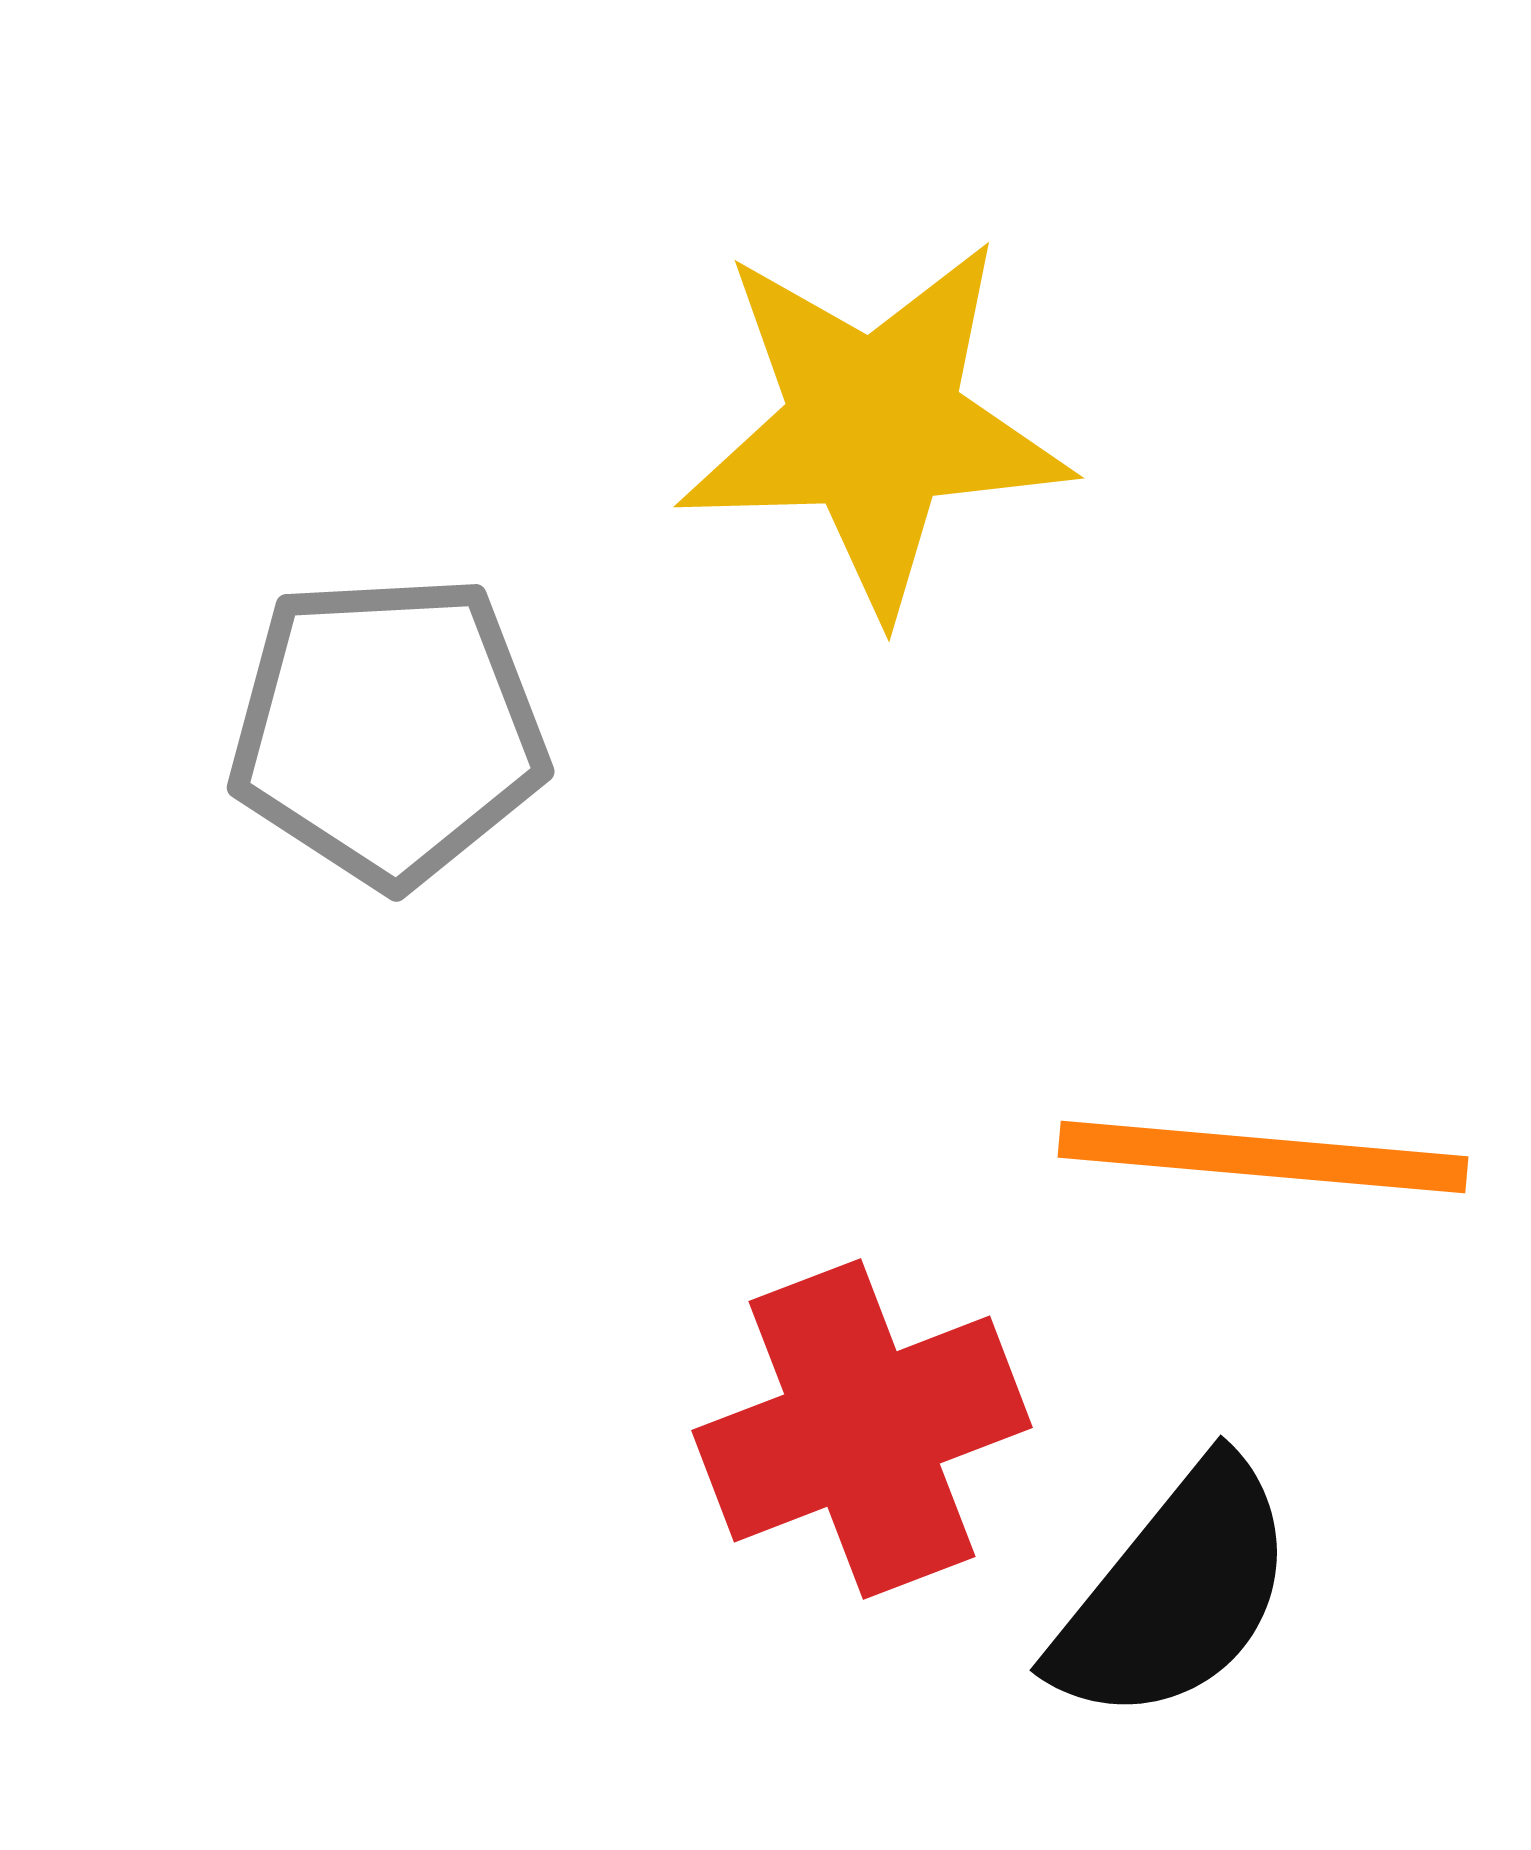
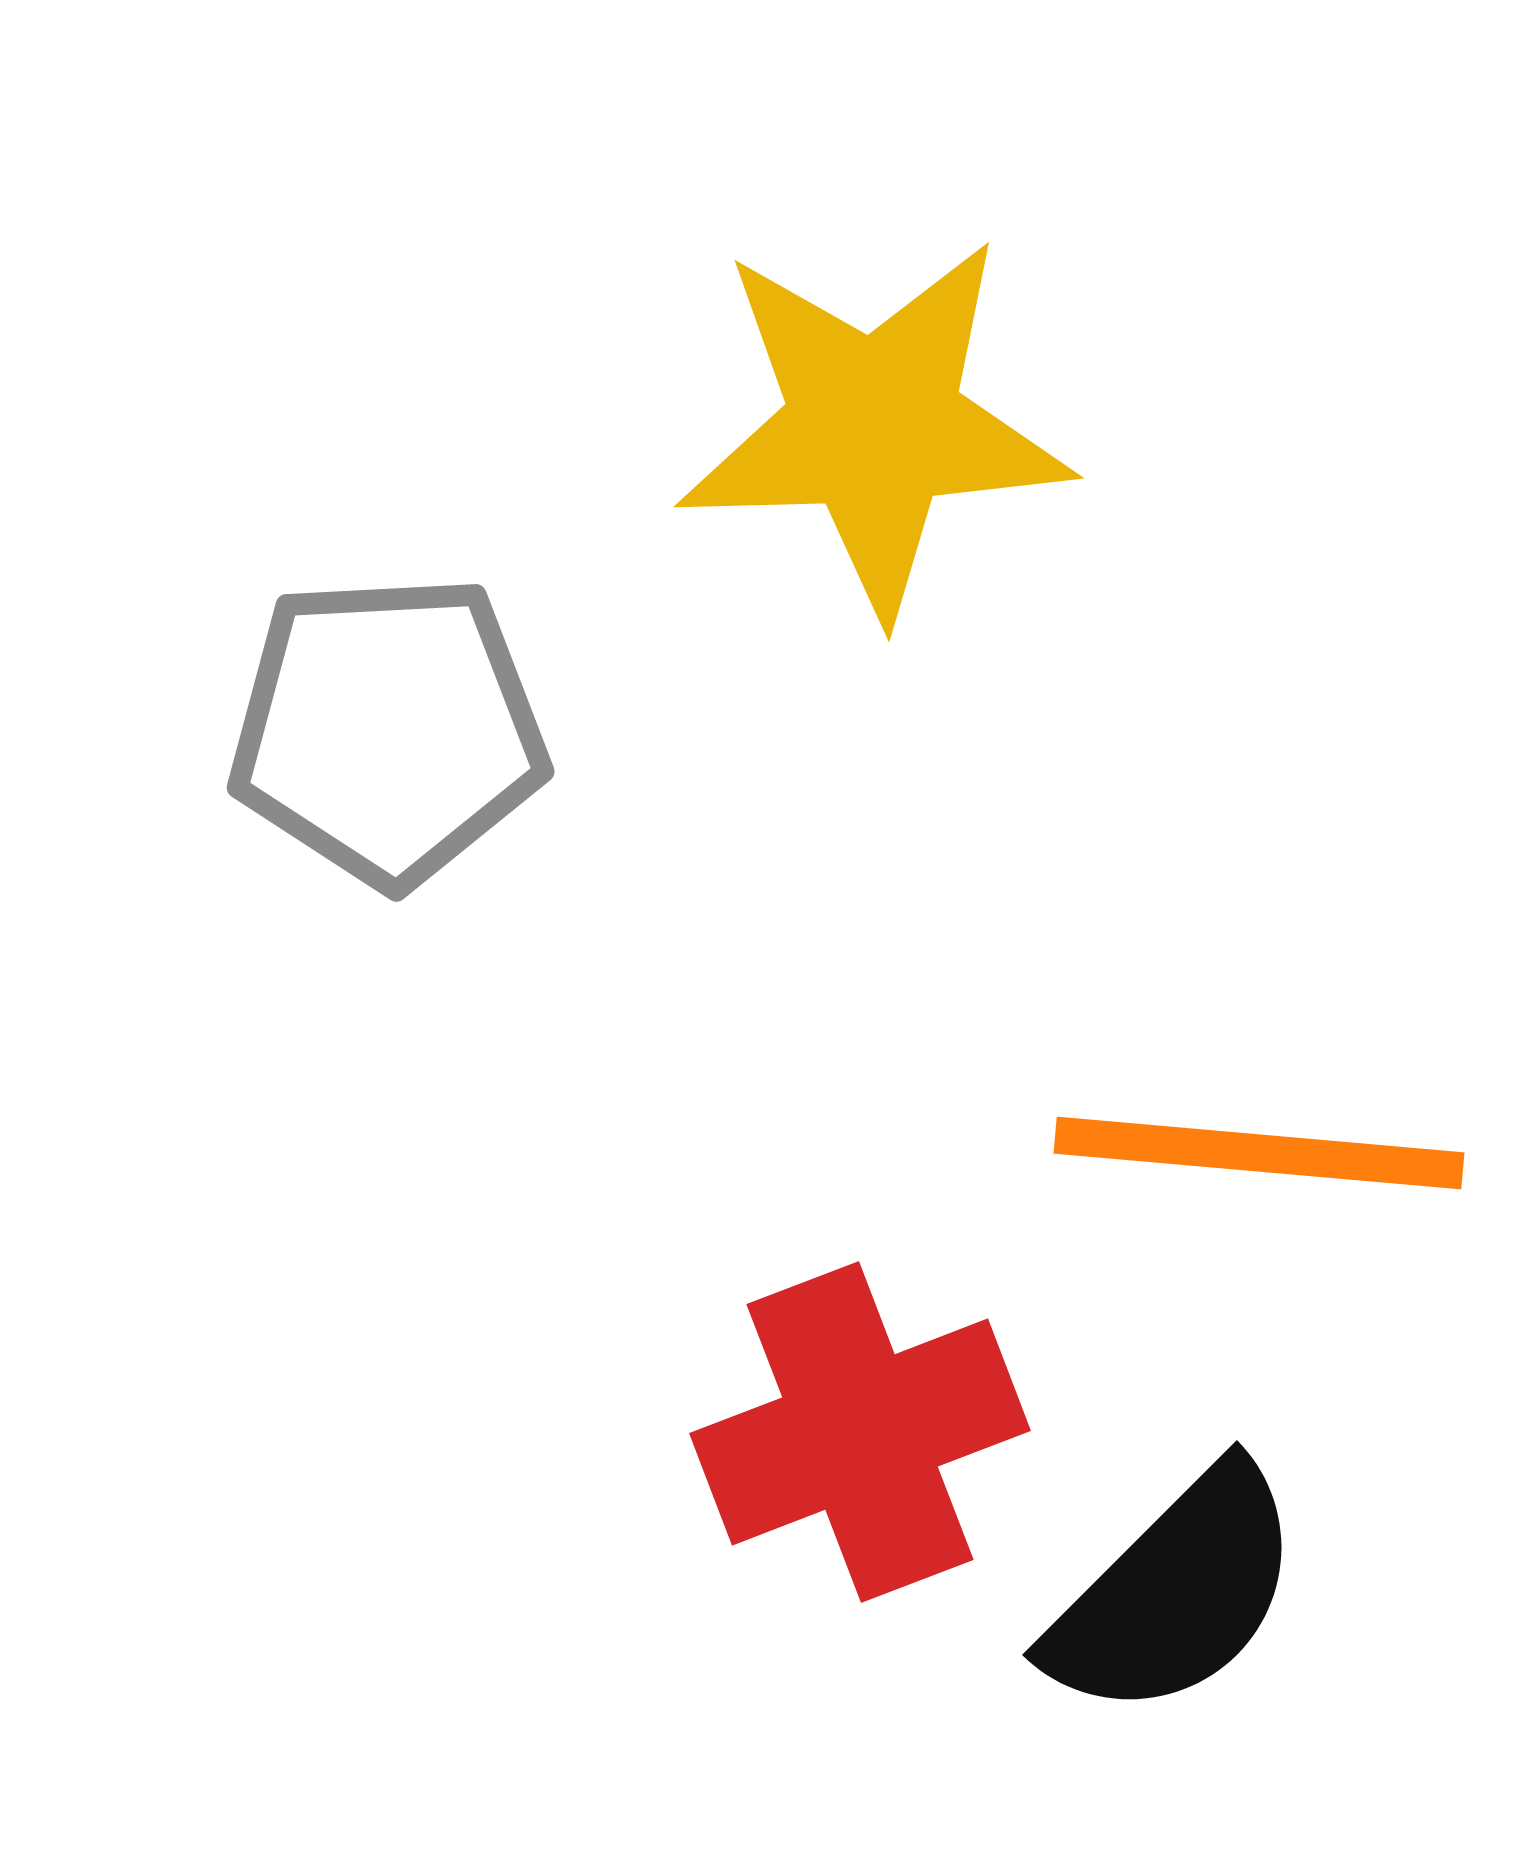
orange line: moved 4 px left, 4 px up
red cross: moved 2 px left, 3 px down
black semicircle: rotated 6 degrees clockwise
